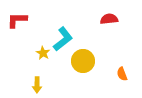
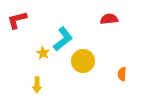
red L-shape: rotated 15 degrees counterclockwise
orange semicircle: rotated 24 degrees clockwise
